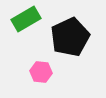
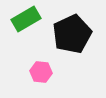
black pentagon: moved 2 px right, 3 px up
